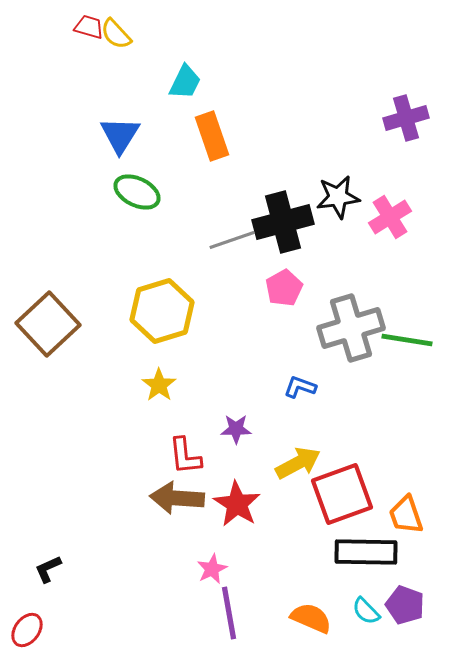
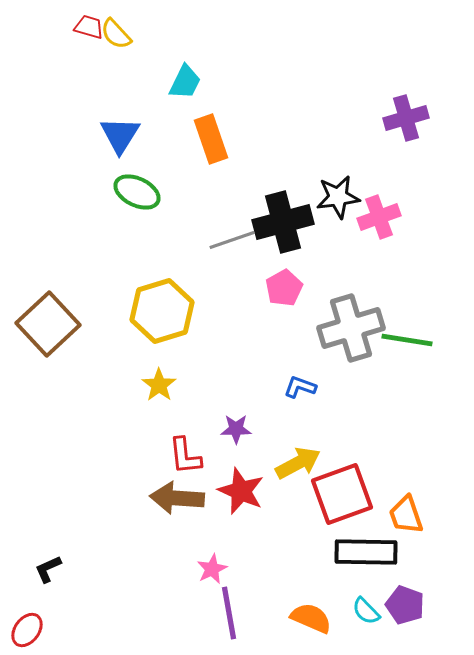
orange rectangle: moved 1 px left, 3 px down
pink cross: moved 11 px left; rotated 12 degrees clockwise
red star: moved 4 px right, 13 px up; rotated 9 degrees counterclockwise
